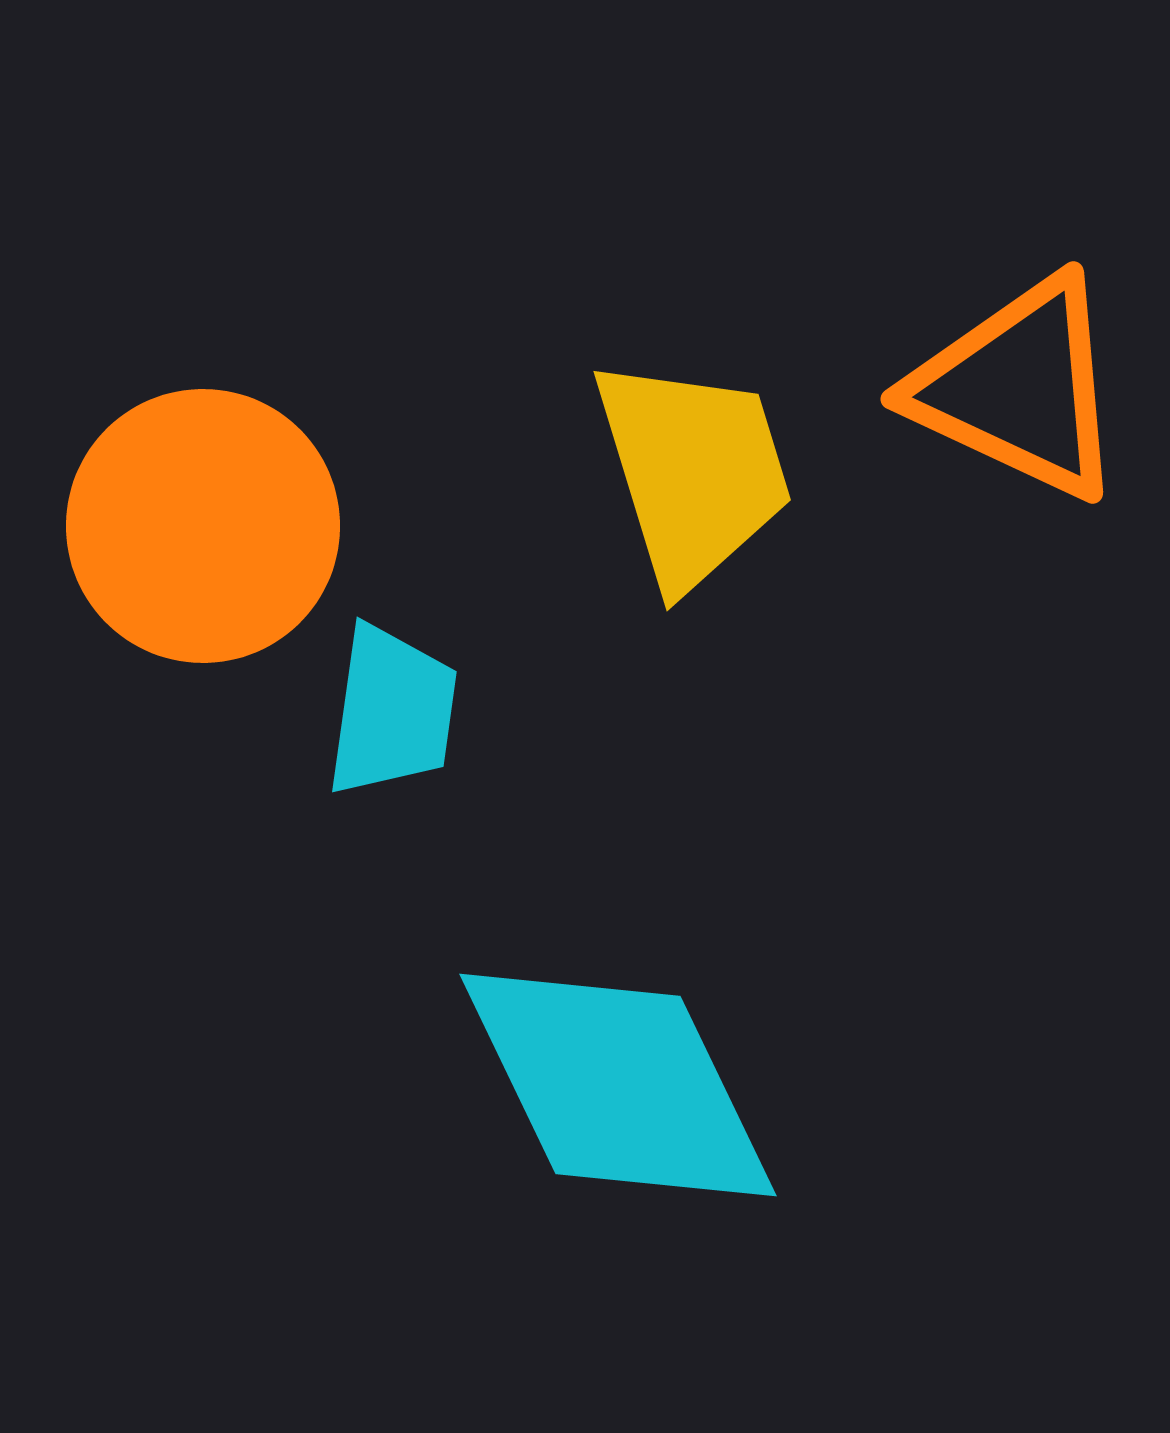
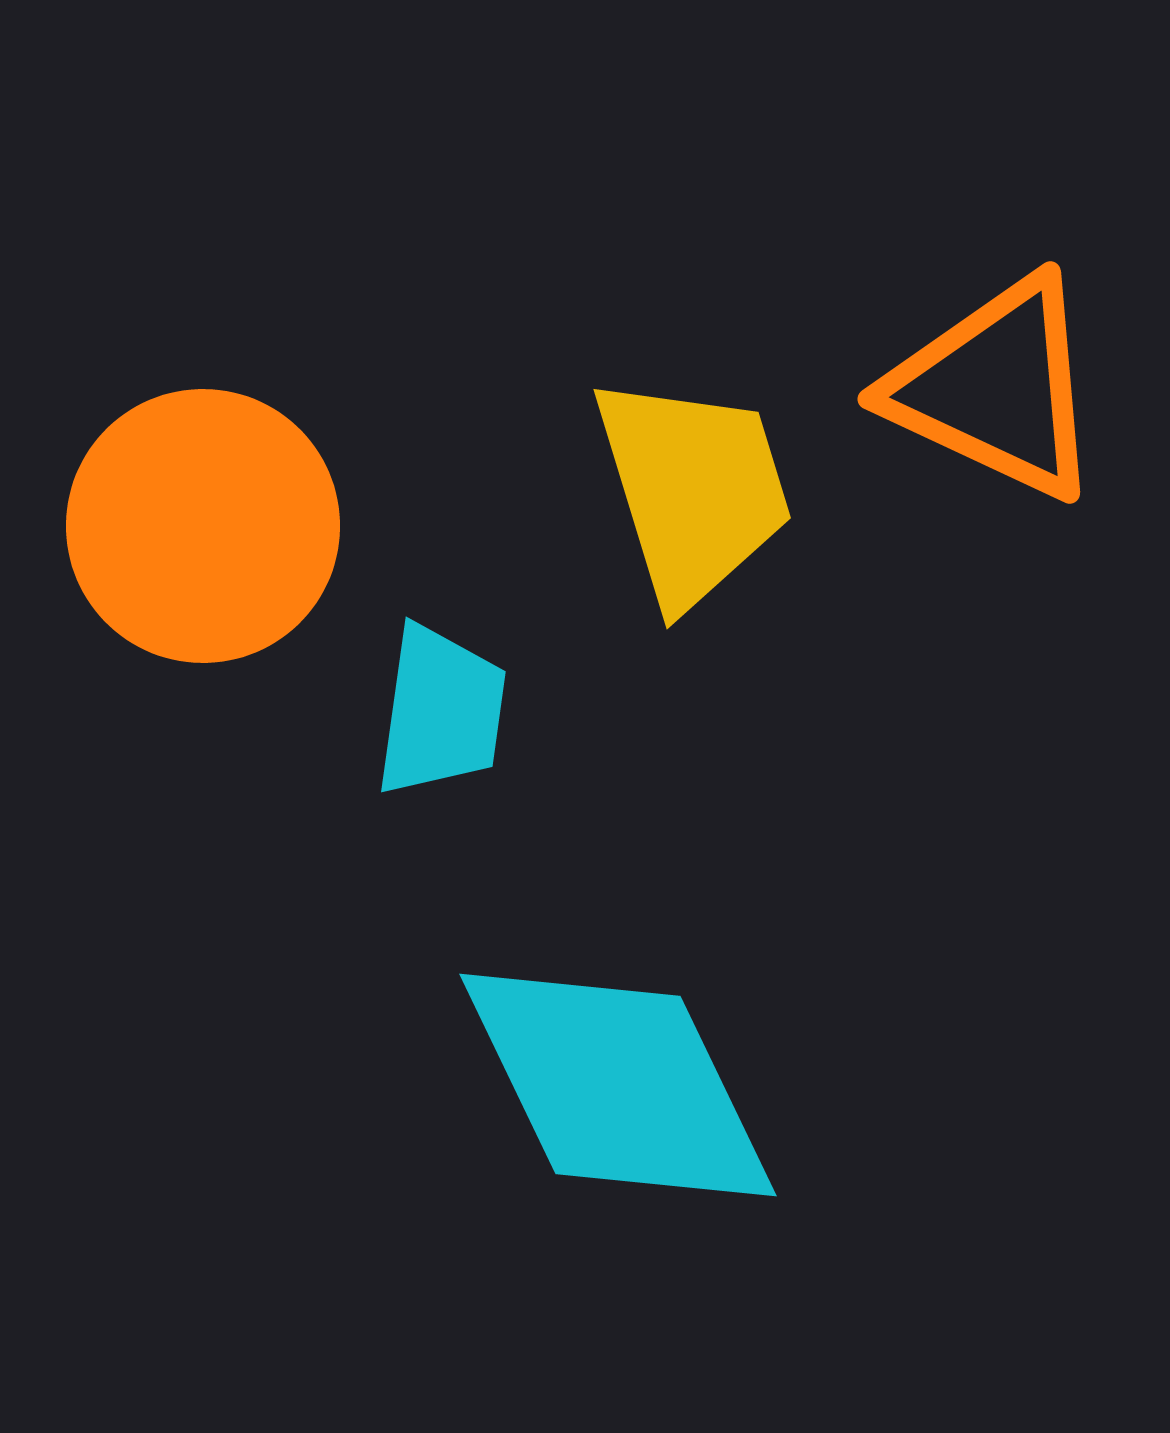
orange triangle: moved 23 px left
yellow trapezoid: moved 18 px down
cyan trapezoid: moved 49 px right
